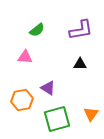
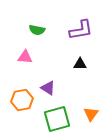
green semicircle: rotated 49 degrees clockwise
